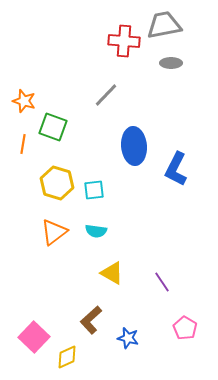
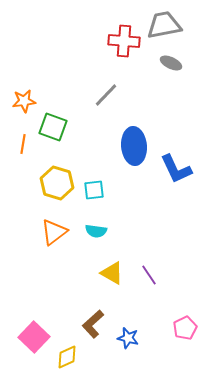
gray ellipse: rotated 25 degrees clockwise
orange star: rotated 25 degrees counterclockwise
blue L-shape: rotated 52 degrees counterclockwise
purple line: moved 13 px left, 7 px up
brown L-shape: moved 2 px right, 4 px down
pink pentagon: rotated 15 degrees clockwise
